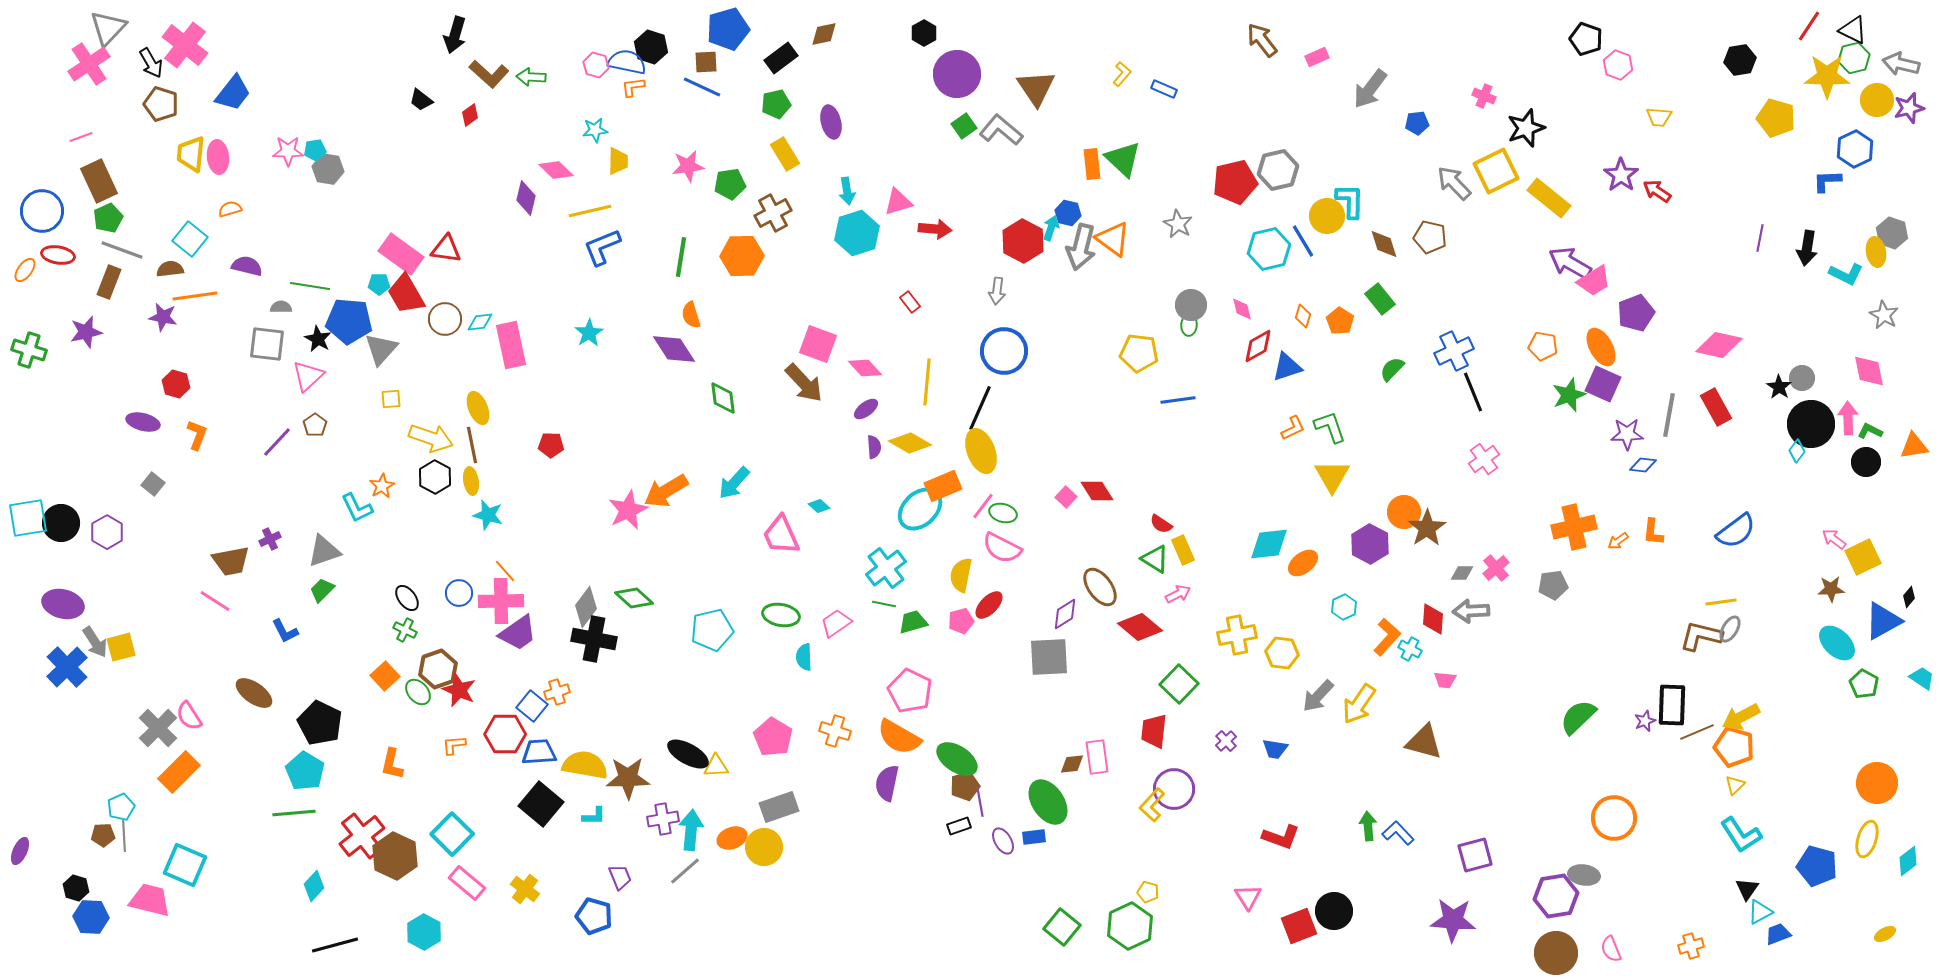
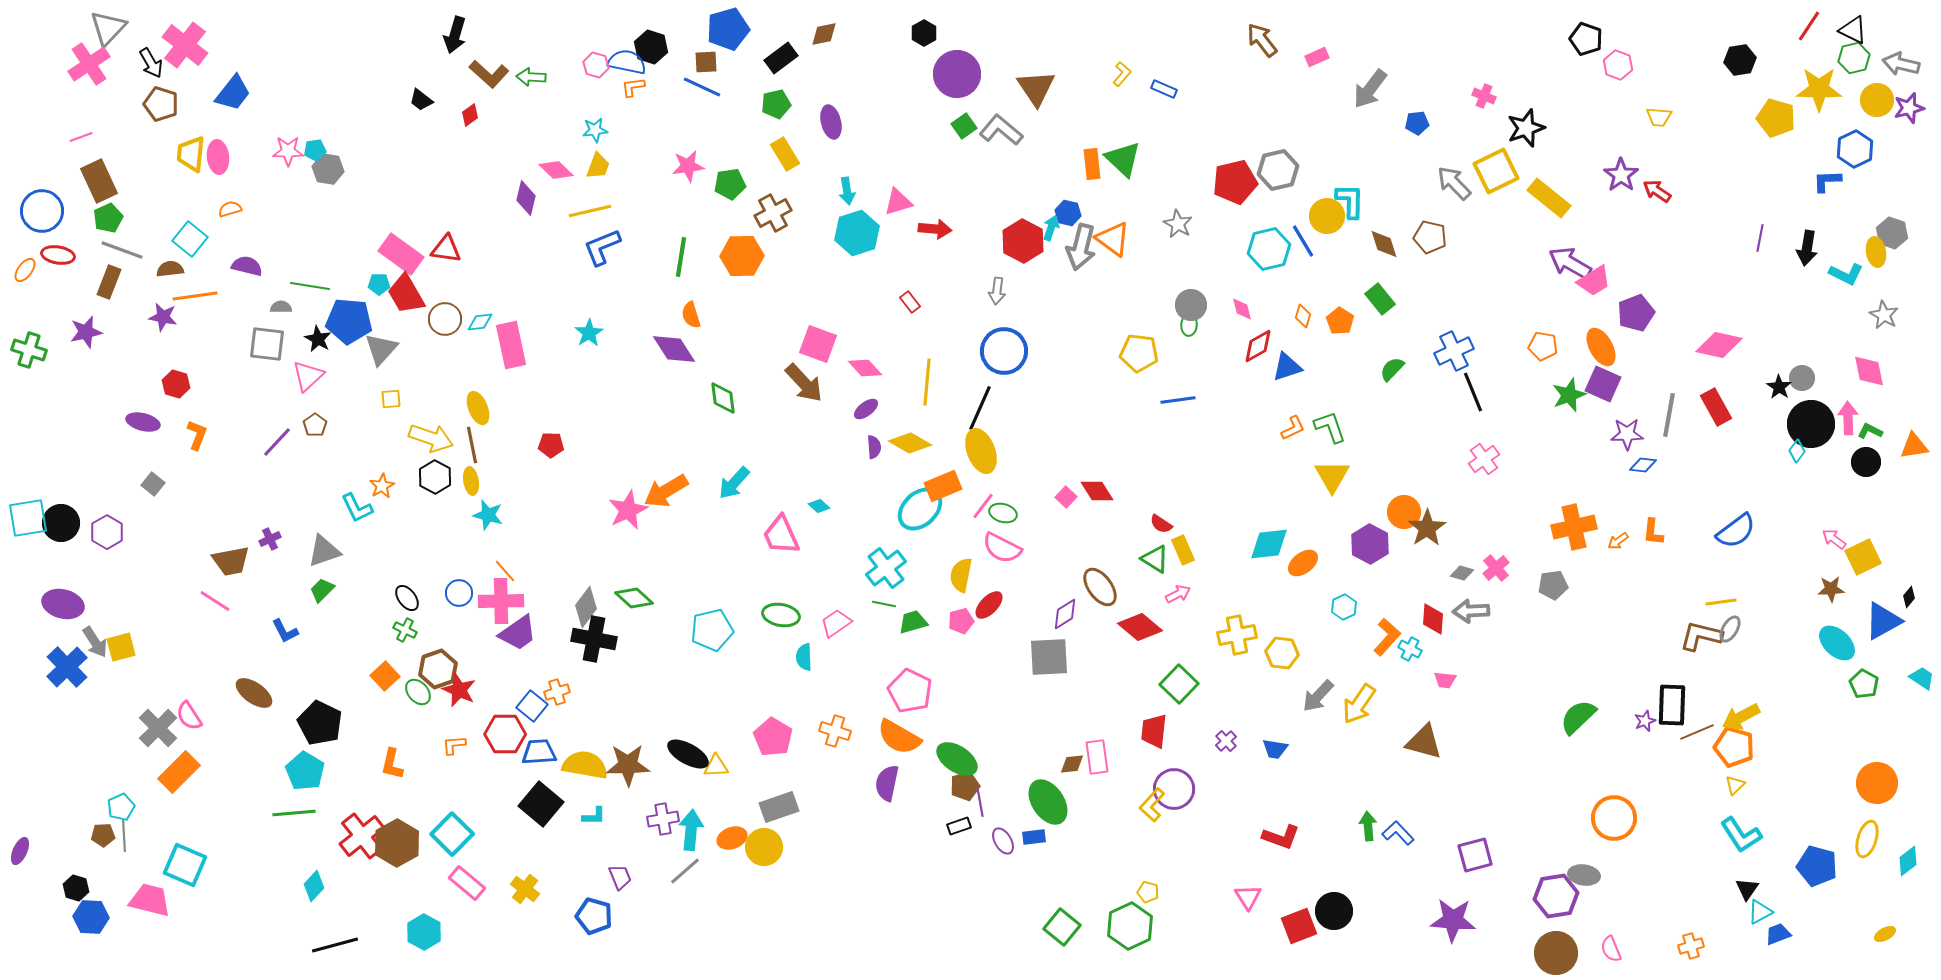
yellow star at (1827, 76): moved 8 px left, 13 px down
yellow trapezoid at (618, 161): moved 20 px left, 5 px down; rotated 20 degrees clockwise
gray diamond at (1462, 573): rotated 15 degrees clockwise
brown star at (628, 778): moved 13 px up
brown hexagon at (395, 856): moved 2 px right, 13 px up; rotated 6 degrees clockwise
